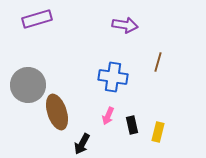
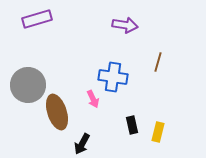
pink arrow: moved 15 px left, 17 px up; rotated 48 degrees counterclockwise
